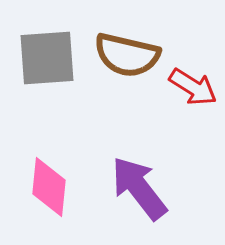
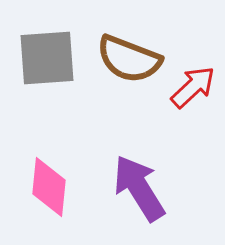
brown semicircle: moved 2 px right, 4 px down; rotated 8 degrees clockwise
red arrow: rotated 75 degrees counterclockwise
purple arrow: rotated 6 degrees clockwise
